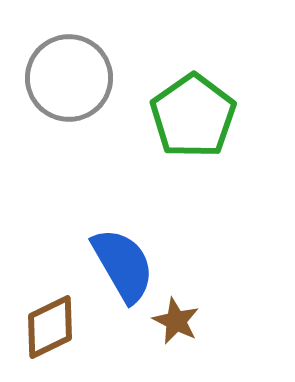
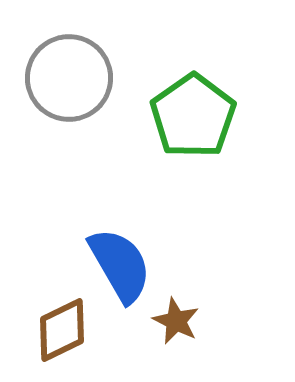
blue semicircle: moved 3 px left
brown diamond: moved 12 px right, 3 px down
